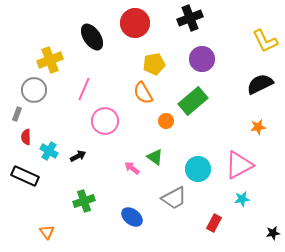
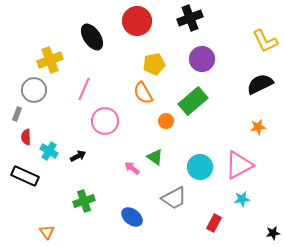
red circle: moved 2 px right, 2 px up
cyan circle: moved 2 px right, 2 px up
